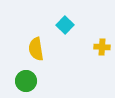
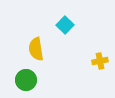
yellow cross: moved 2 px left, 14 px down; rotated 14 degrees counterclockwise
green circle: moved 1 px up
